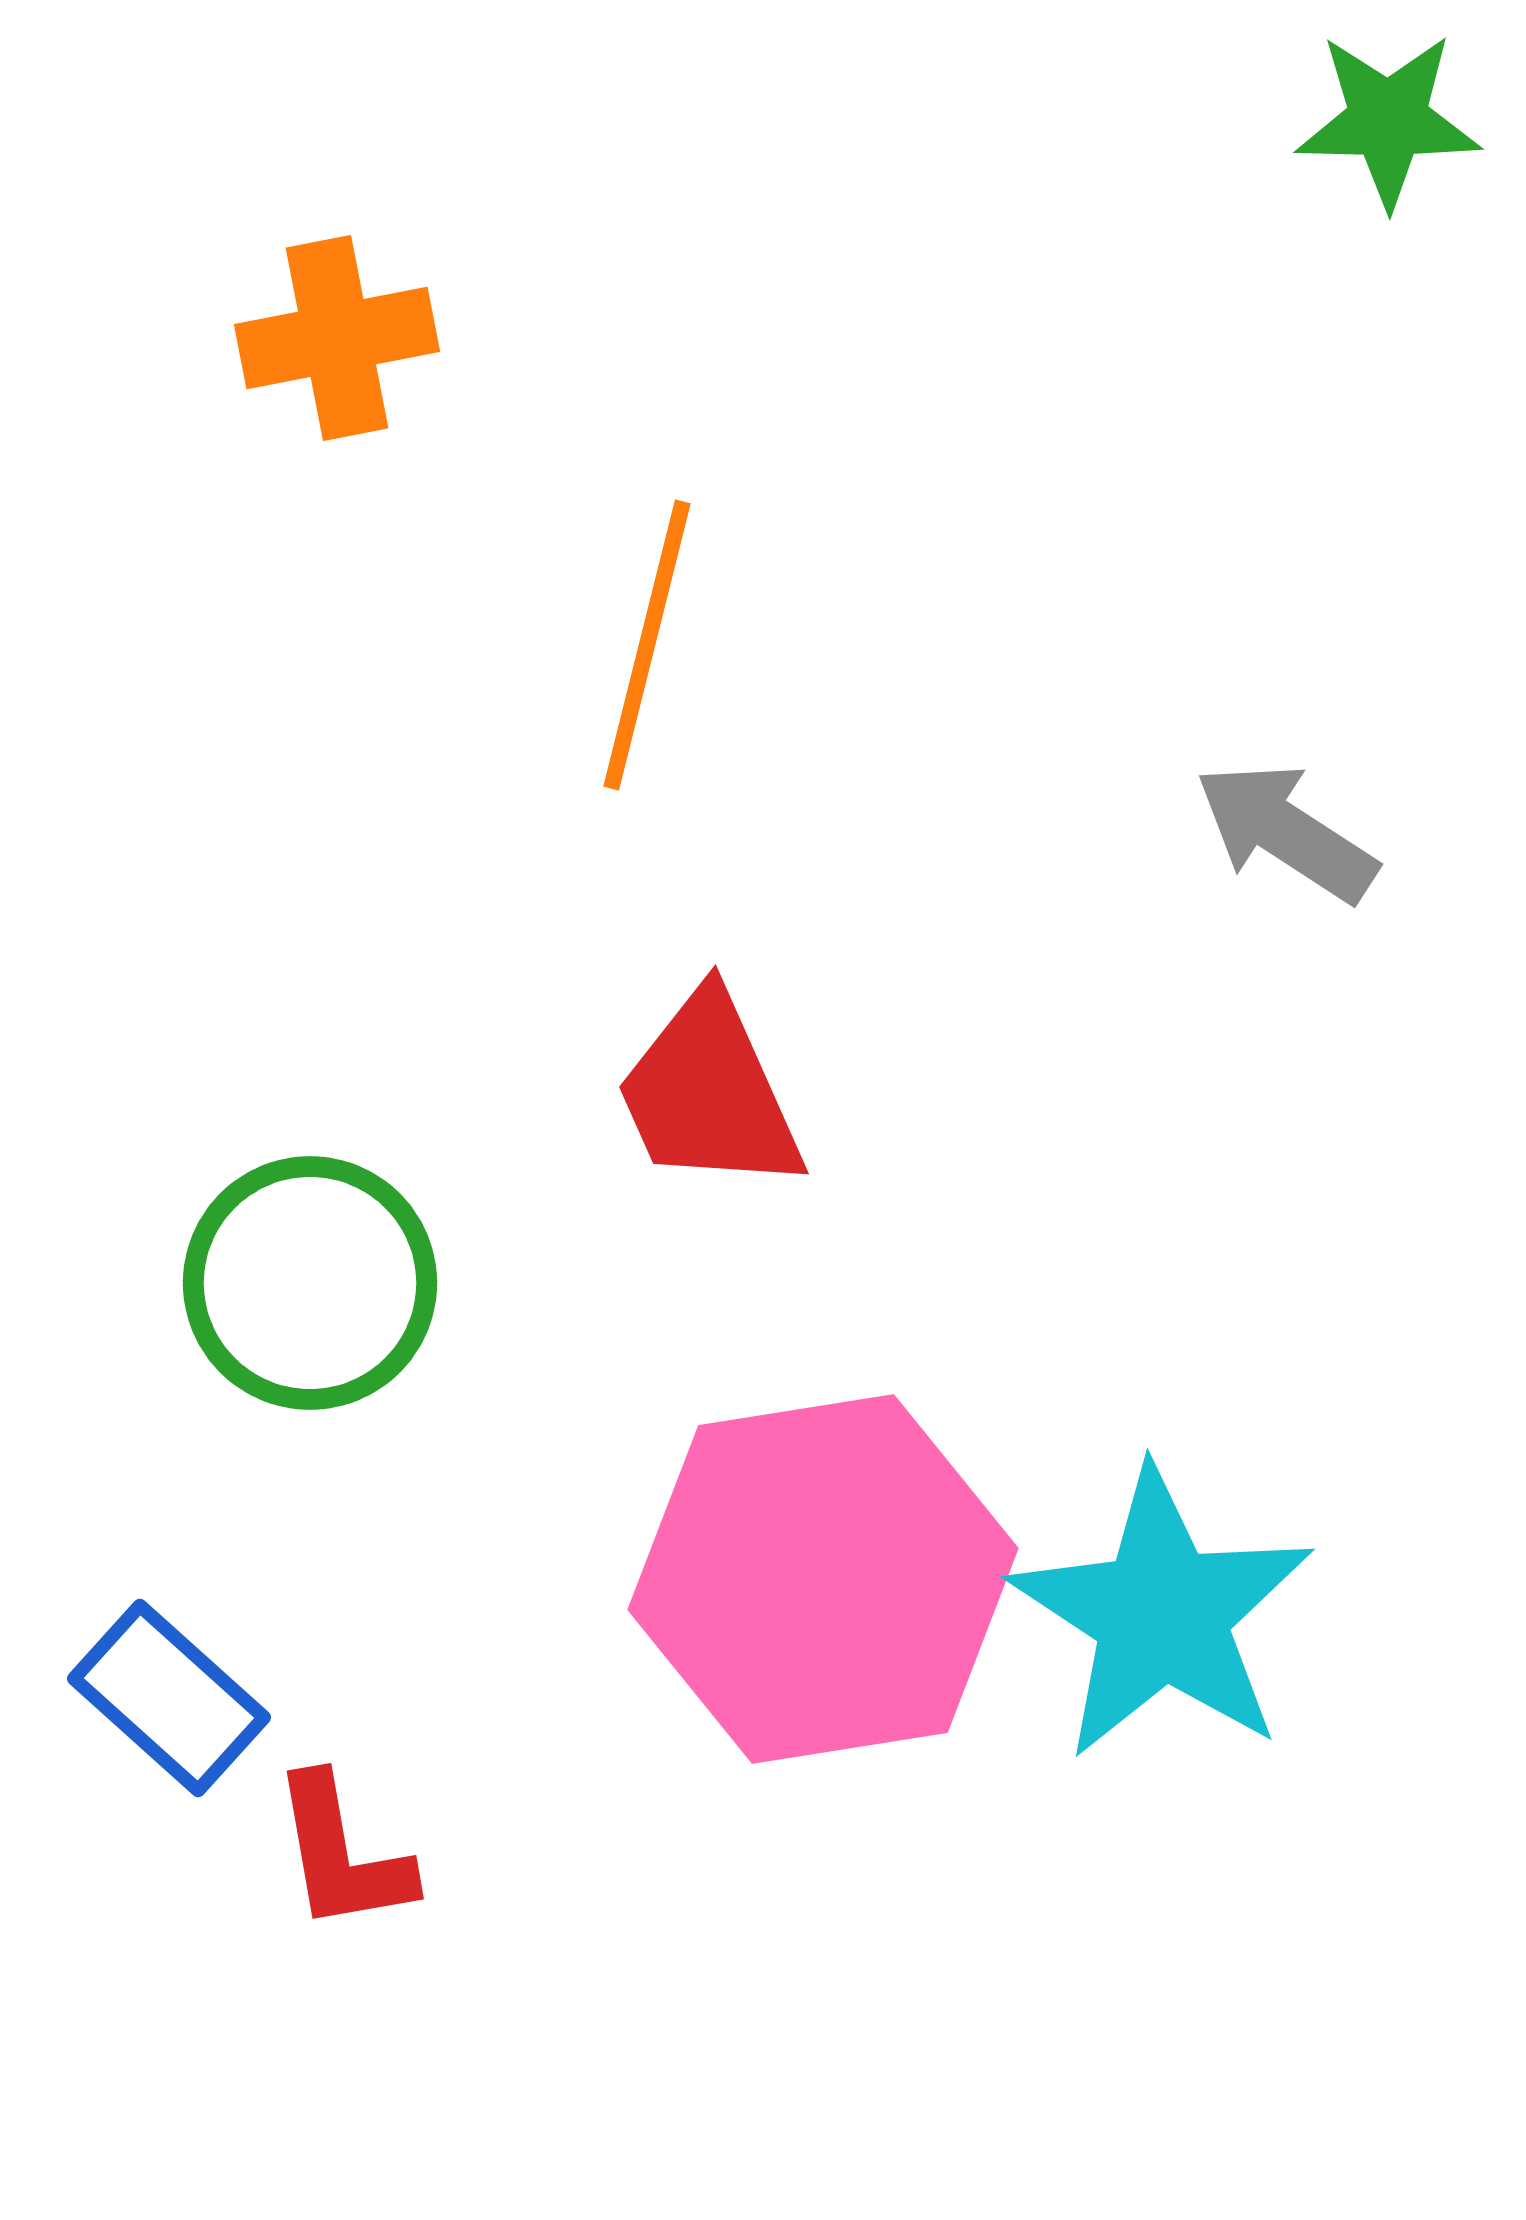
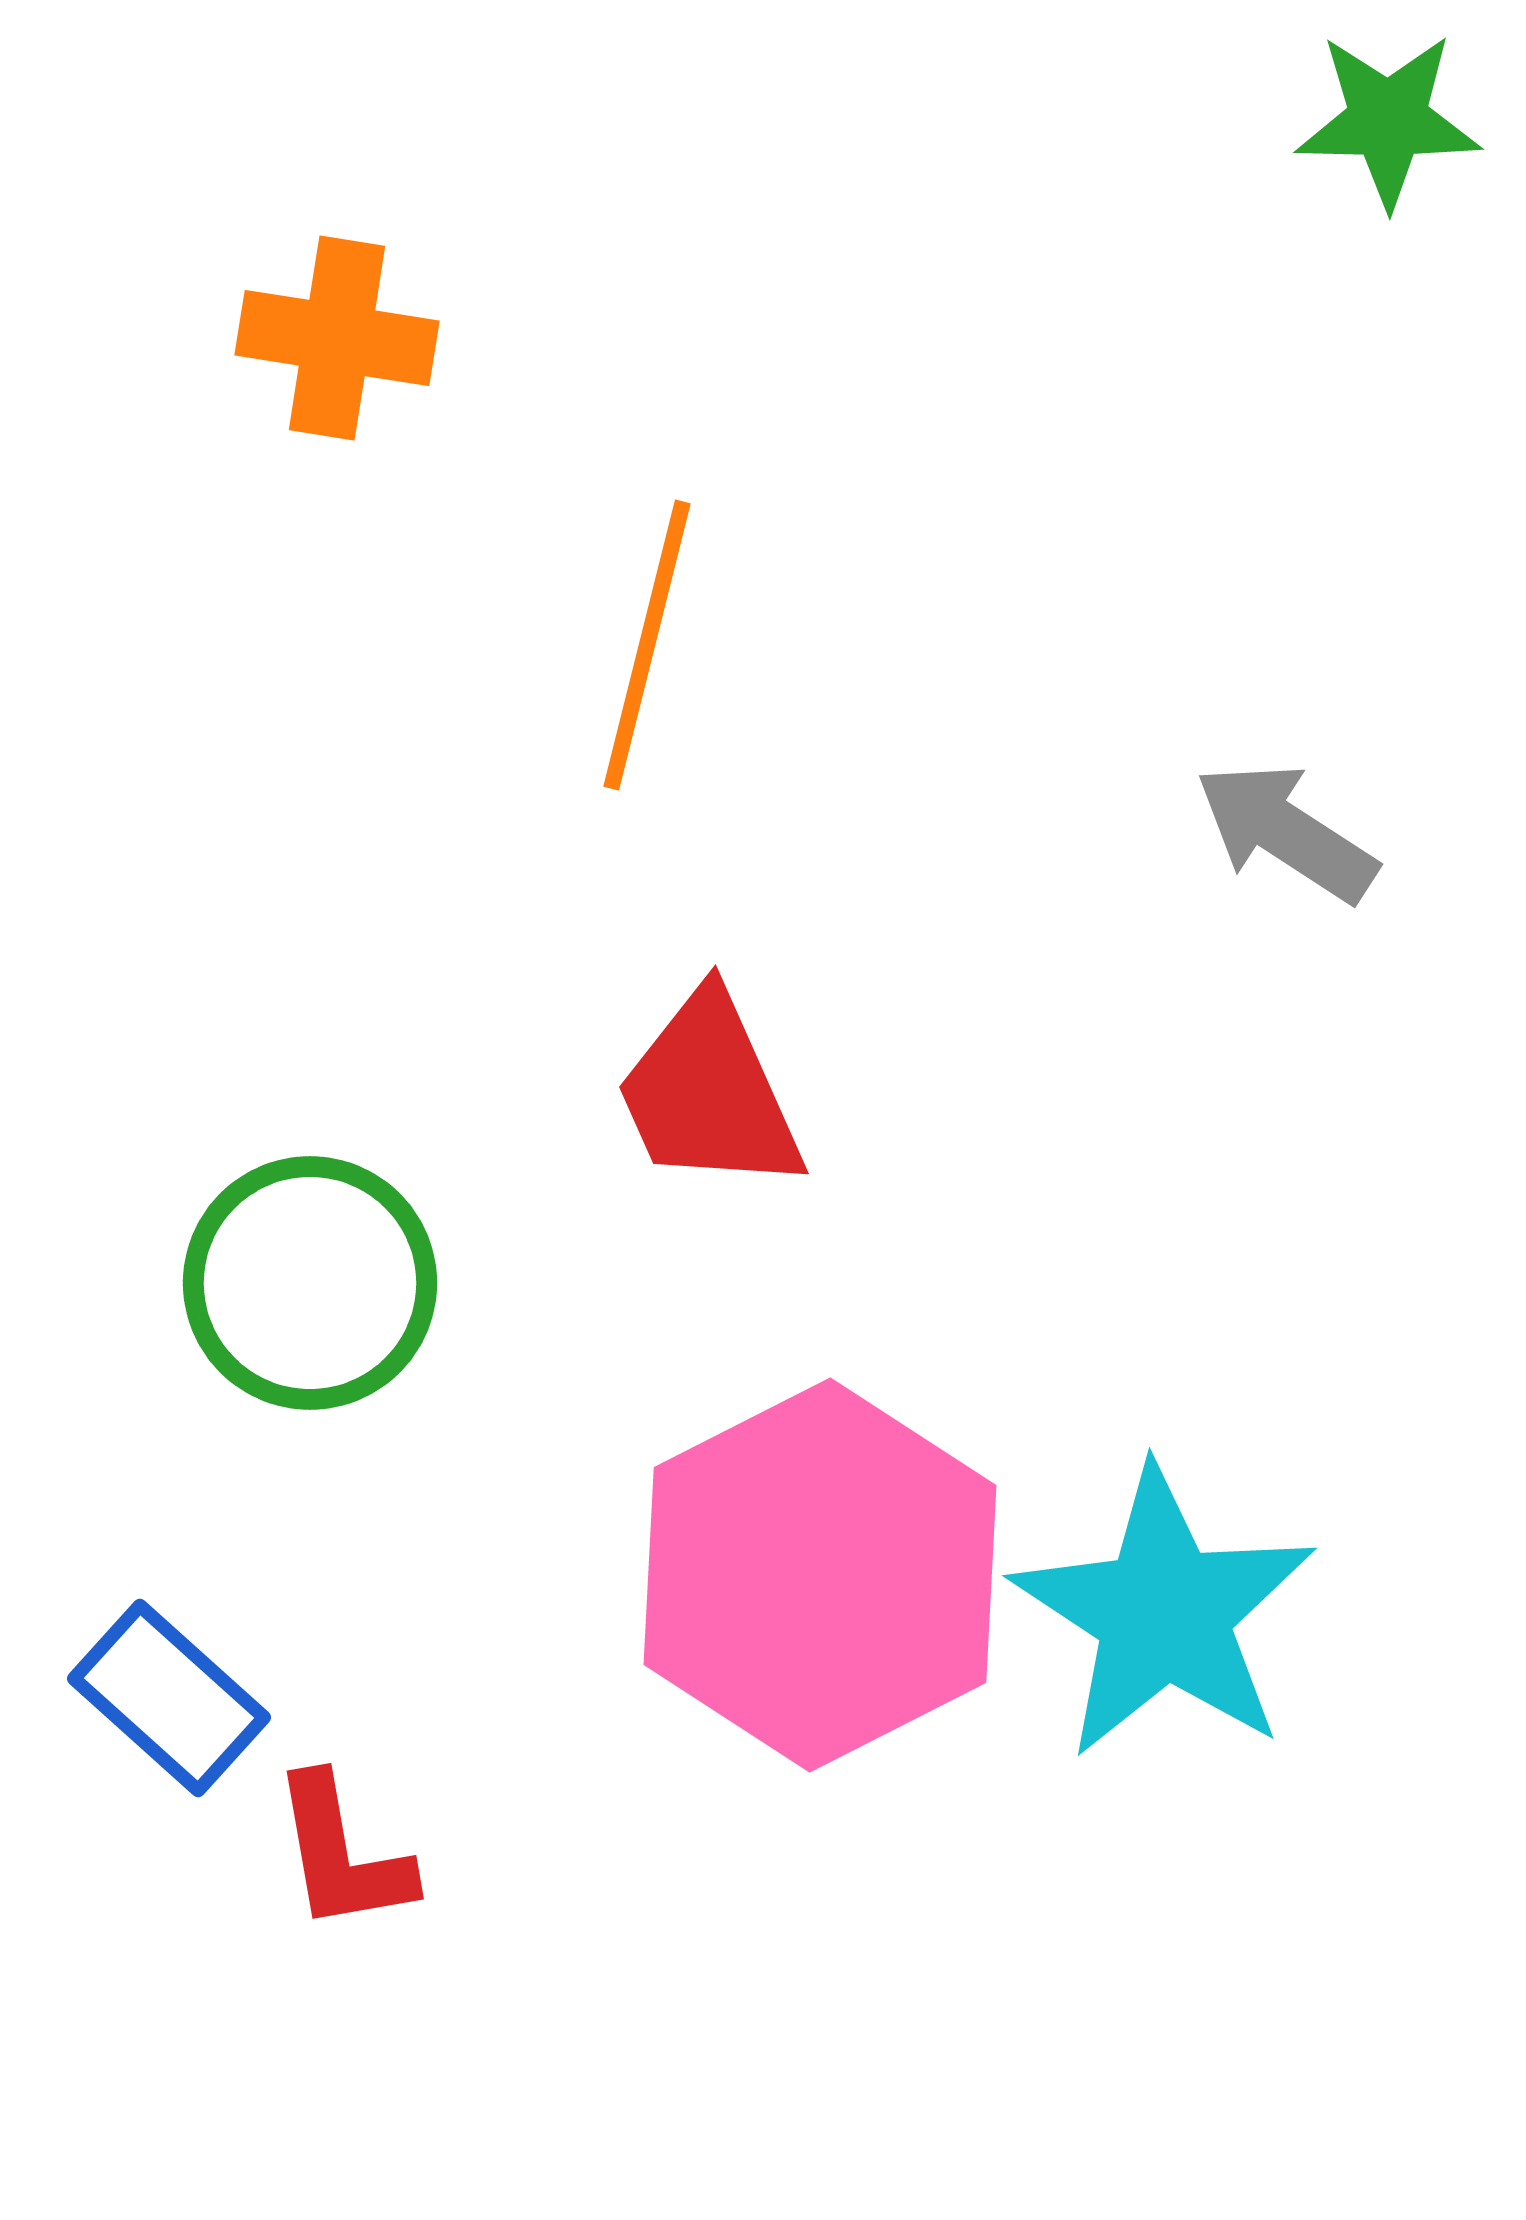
orange cross: rotated 20 degrees clockwise
pink hexagon: moved 3 px left, 4 px up; rotated 18 degrees counterclockwise
cyan star: moved 2 px right, 1 px up
